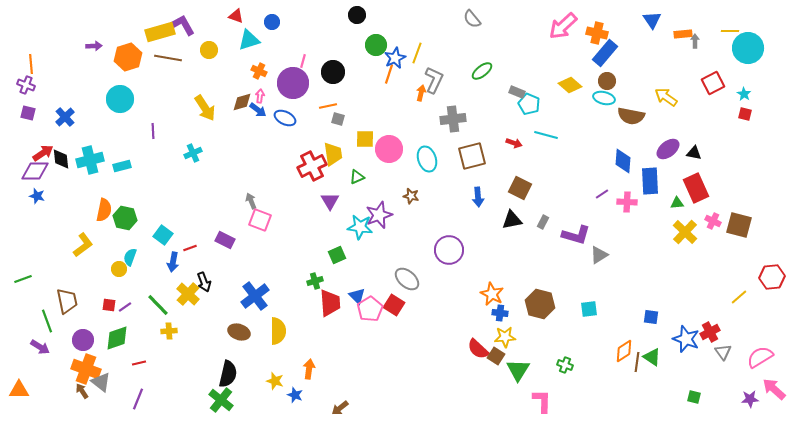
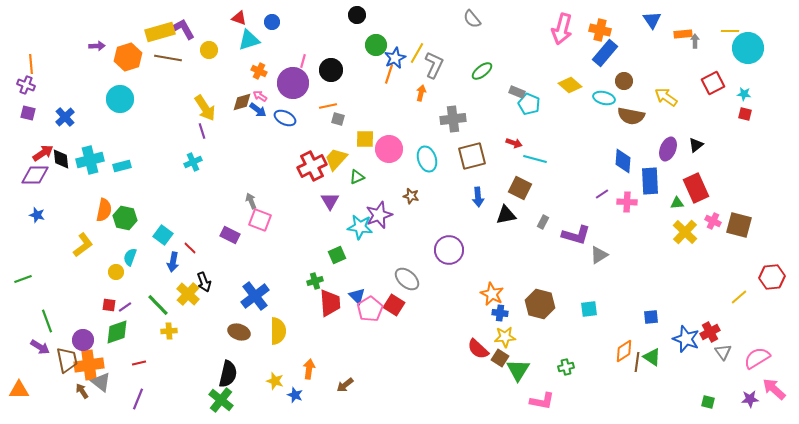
red triangle at (236, 16): moved 3 px right, 2 px down
purple L-shape at (183, 25): moved 4 px down
pink arrow at (563, 26): moved 1 px left, 3 px down; rotated 32 degrees counterclockwise
orange cross at (597, 33): moved 3 px right, 3 px up
purple arrow at (94, 46): moved 3 px right
yellow line at (417, 53): rotated 10 degrees clockwise
black circle at (333, 72): moved 2 px left, 2 px up
gray L-shape at (434, 80): moved 15 px up
brown circle at (607, 81): moved 17 px right
cyan star at (744, 94): rotated 24 degrees counterclockwise
pink arrow at (260, 96): rotated 64 degrees counterclockwise
purple line at (153, 131): moved 49 px right; rotated 14 degrees counterclockwise
cyan line at (546, 135): moved 11 px left, 24 px down
purple ellipse at (668, 149): rotated 30 degrees counterclockwise
cyan cross at (193, 153): moved 9 px down
black triangle at (694, 153): moved 2 px right, 8 px up; rotated 49 degrees counterclockwise
yellow trapezoid at (333, 154): moved 3 px right, 5 px down; rotated 130 degrees counterclockwise
purple diamond at (35, 171): moved 4 px down
blue star at (37, 196): moved 19 px down
black triangle at (512, 220): moved 6 px left, 5 px up
purple rectangle at (225, 240): moved 5 px right, 5 px up
red line at (190, 248): rotated 64 degrees clockwise
yellow circle at (119, 269): moved 3 px left, 3 px down
brown trapezoid at (67, 301): moved 59 px down
blue square at (651, 317): rotated 14 degrees counterclockwise
green diamond at (117, 338): moved 6 px up
brown square at (496, 356): moved 4 px right, 2 px down
pink semicircle at (760, 357): moved 3 px left, 1 px down
green cross at (565, 365): moved 1 px right, 2 px down; rotated 35 degrees counterclockwise
orange cross at (86, 369): moved 3 px right, 4 px up; rotated 28 degrees counterclockwise
green square at (694, 397): moved 14 px right, 5 px down
pink L-shape at (542, 401): rotated 100 degrees clockwise
brown arrow at (340, 408): moved 5 px right, 23 px up
